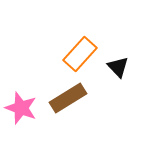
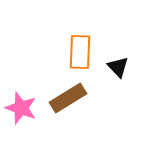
orange rectangle: moved 2 px up; rotated 40 degrees counterclockwise
